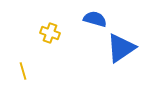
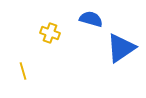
blue semicircle: moved 4 px left
